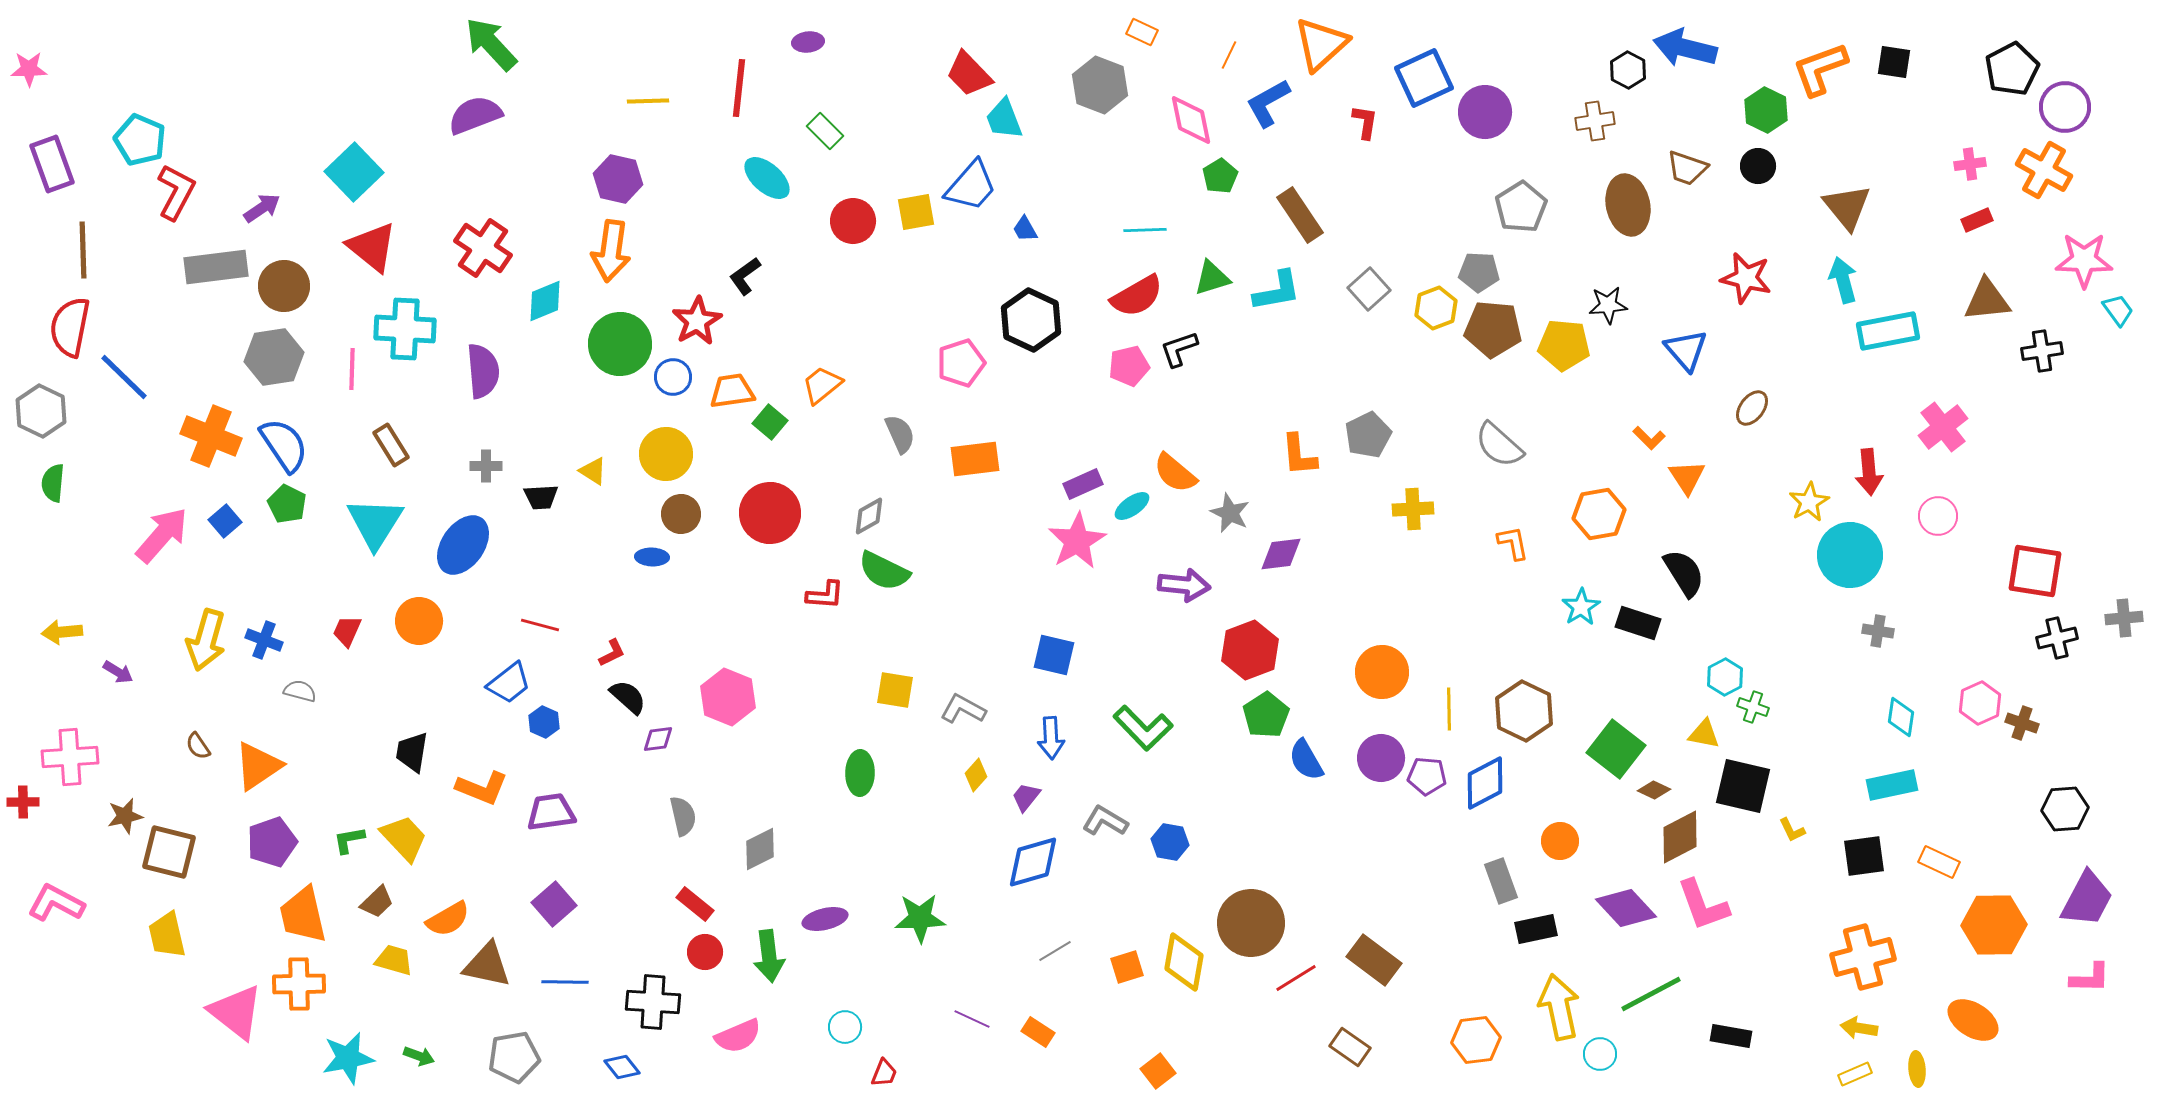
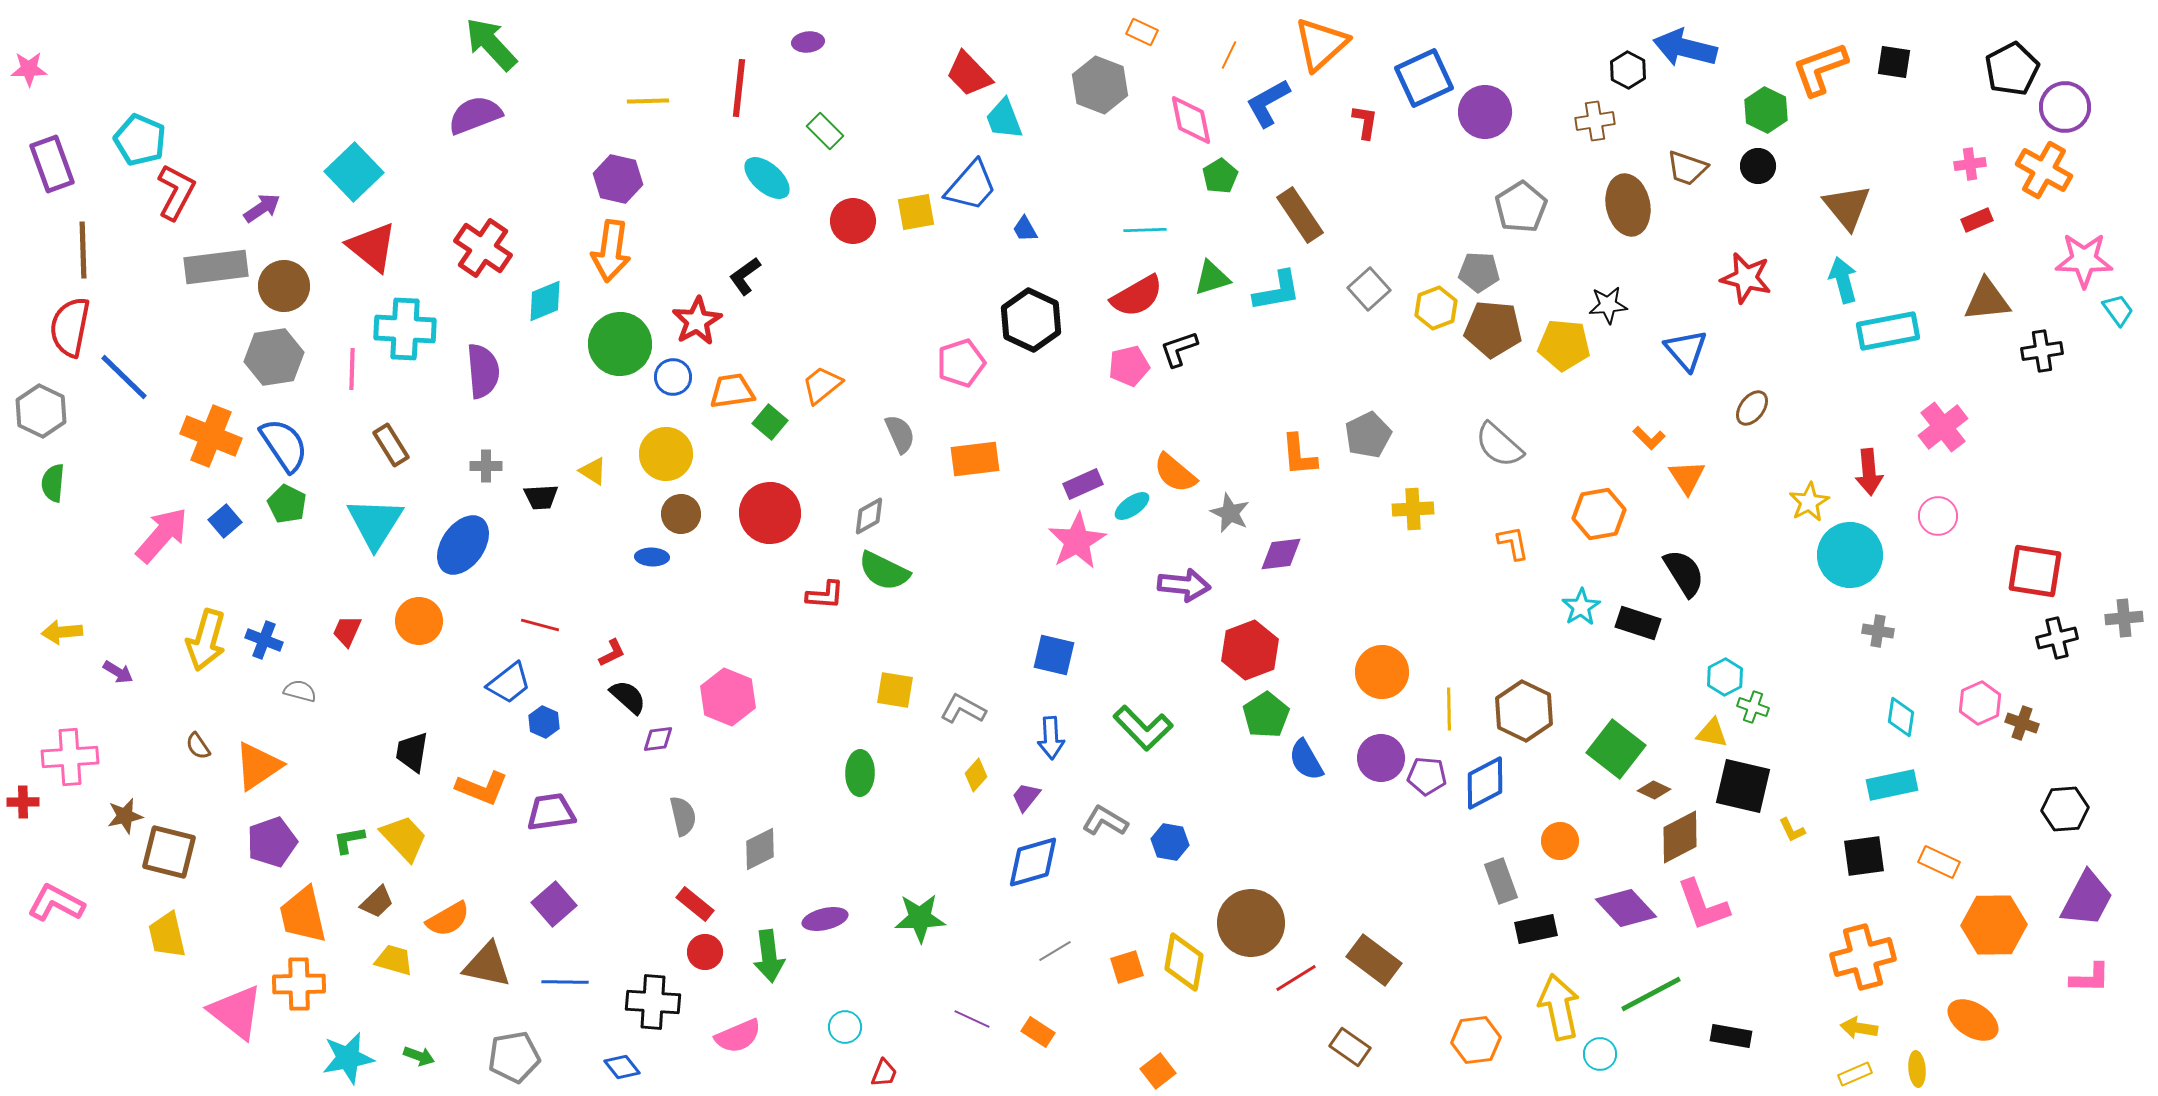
yellow triangle at (1704, 734): moved 8 px right, 1 px up
